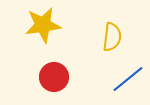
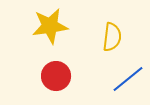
yellow star: moved 7 px right, 1 px down
red circle: moved 2 px right, 1 px up
